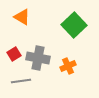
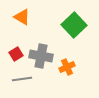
red square: moved 2 px right
gray cross: moved 3 px right, 2 px up
orange cross: moved 1 px left, 1 px down
gray line: moved 1 px right, 2 px up
